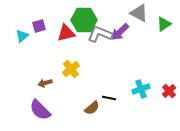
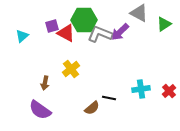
purple square: moved 13 px right
red triangle: rotated 42 degrees clockwise
brown arrow: rotated 64 degrees counterclockwise
cyan cross: rotated 12 degrees clockwise
purple semicircle: rotated 10 degrees counterclockwise
